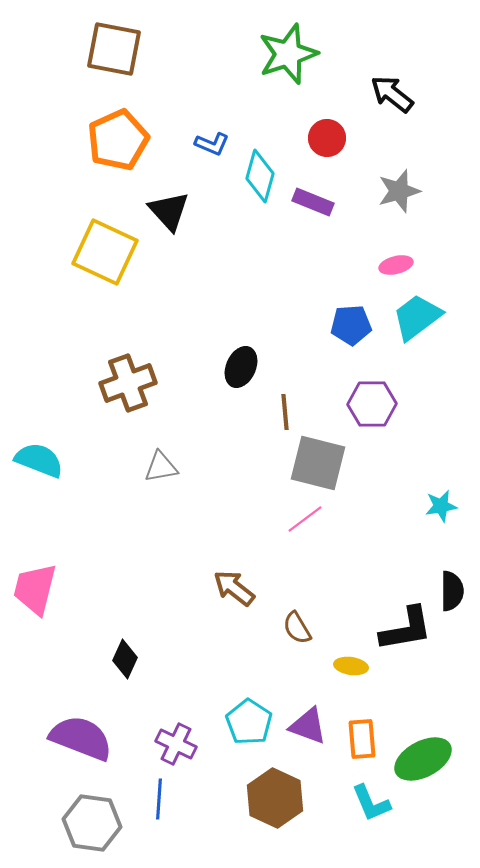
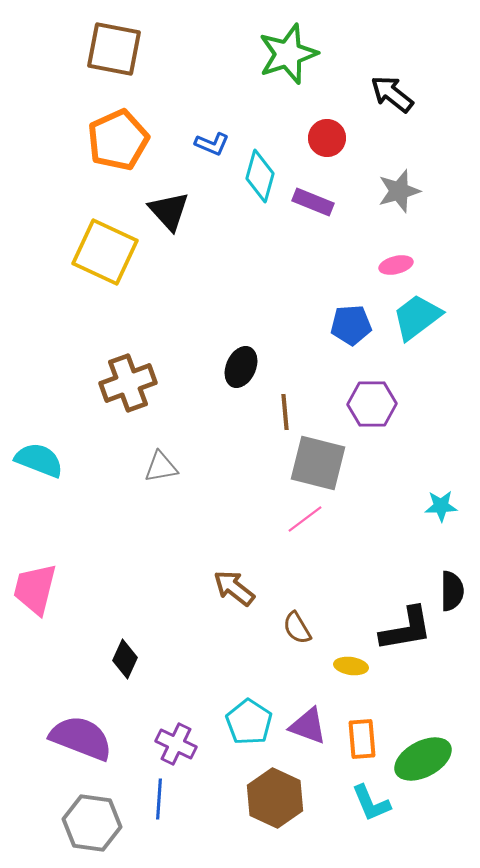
cyan star: rotated 8 degrees clockwise
